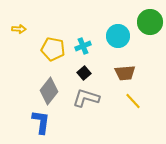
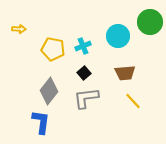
gray L-shape: rotated 24 degrees counterclockwise
